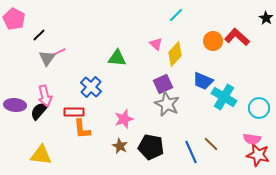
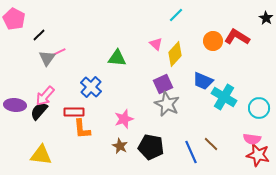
red L-shape: rotated 10 degrees counterclockwise
pink arrow: rotated 55 degrees clockwise
